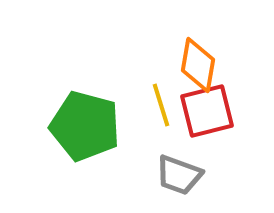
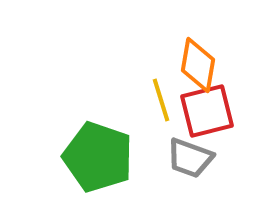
yellow line: moved 5 px up
green pentagon: moved 13 px right, 31 px down; rotated 4 degrees clockwise
gray trapezoid: moved 11 px right, 17 px up
